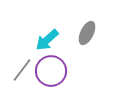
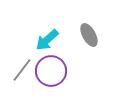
gray ellipse: moved 2 px right, 2 px down; rotated 55 degrees counterclockwise
